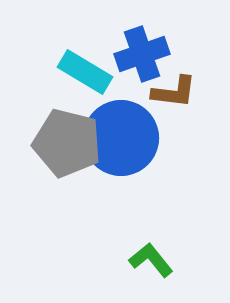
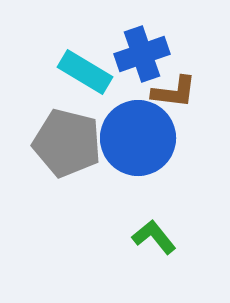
blue circle: moved 17 px right
green L-shape: moved 3 px right, 23 px up
